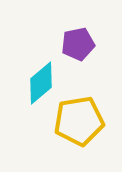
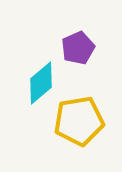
purple pentagon: moved 4 px down; rotated 12 degrees counterclockwise
